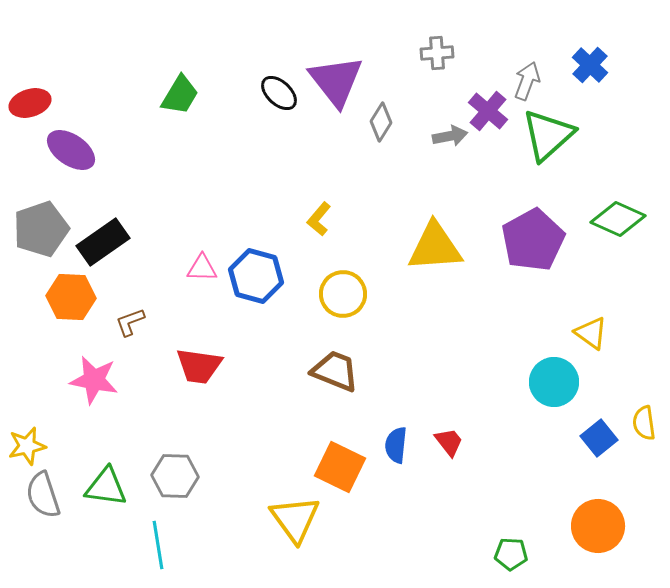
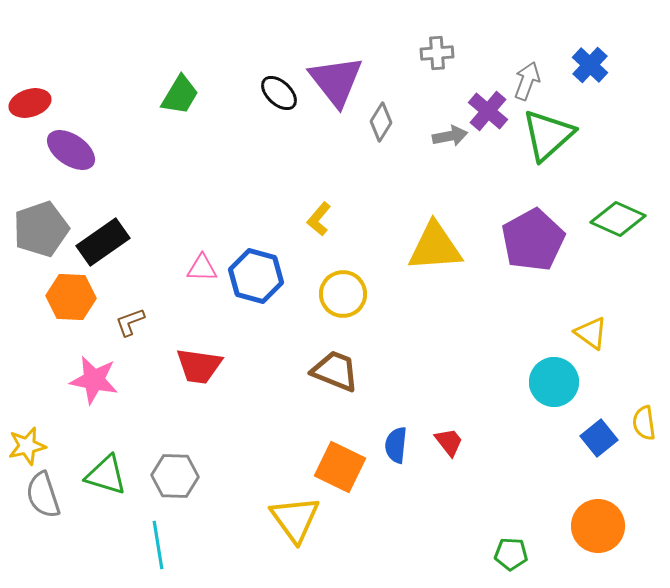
green triangle at (106, 487): moved 12 px up; rotated 9 degrees clockwise
